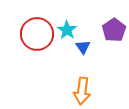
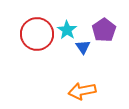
purple pentagon: moved 10 px left
orange arrow: rotated 72 degrees clockwise
